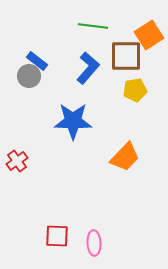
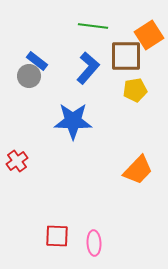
orange trapezoid: moved 13 px right, 13 px down
